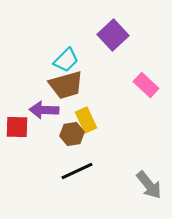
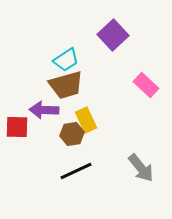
cyan trapezoid: rotated 12 degrees clockwise
black line: moved 1 px left
gray arrow: moved 8 px left, 17 px up
